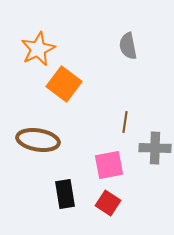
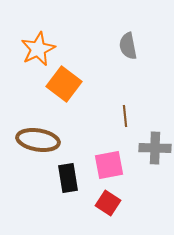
brown line: moved 6 px up; rotated 15 degrees counterclockwise
black rectangle: moved 3 px right, 16 px up
